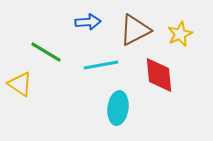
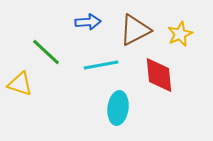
green line: rotated 12 degrees clockwise
yellow triangle: rotated 16 degrees counterclockwise
